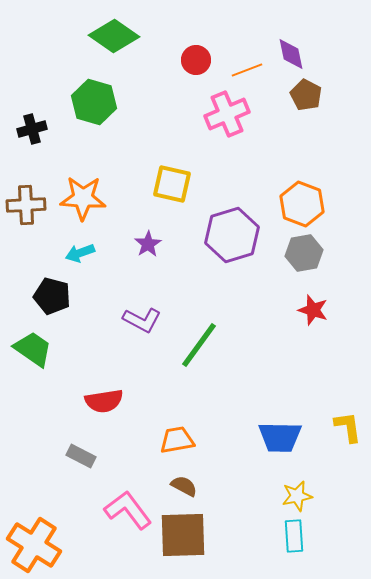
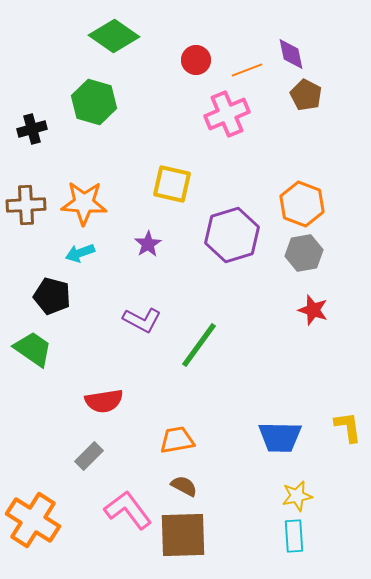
orange star: moved 1 px right, 5 px down
gray rectangle: moved 8 px right; rotated 72 degrees counterclockwise
orange cross: moved 1 px left, 25 px up
